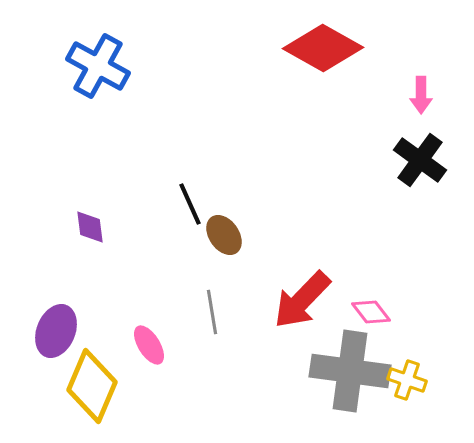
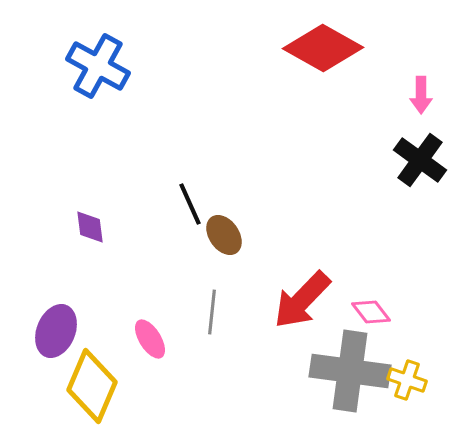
gray line: rotated 15 degrees clockwise
pink ellipse: moved 1 px right, 6 px up
